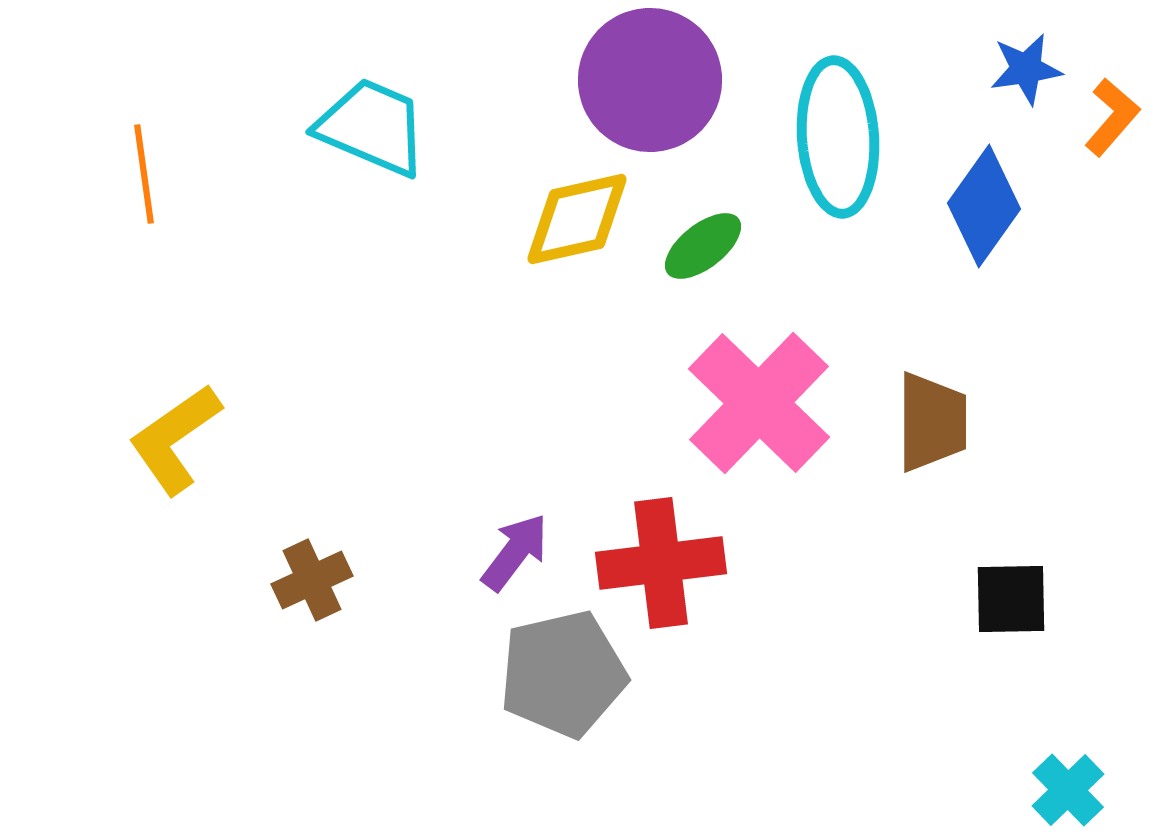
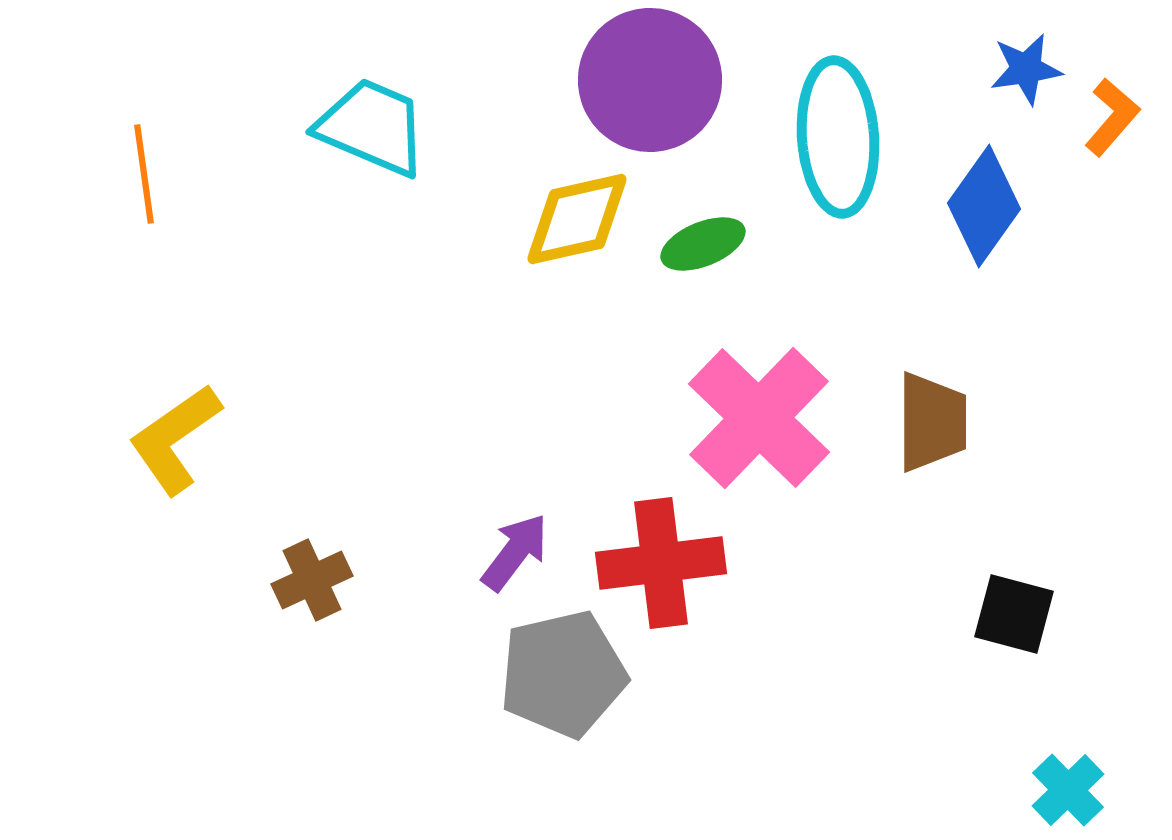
green ellipse: moved 2 px up; rotated 16 degrees clockwise
pink cross: moved 15 px down
black square: moved 3 px right, 15 px down; rotated 16 degrees clockwise
